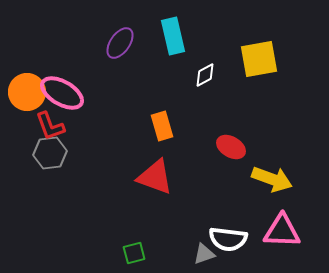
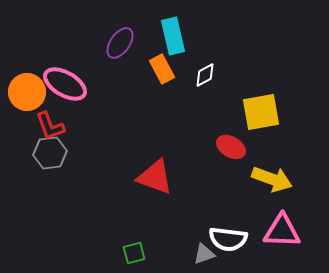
yellow square: moved 2 px right, 53 px down
pink ellipse: moved 3 px right, 9 px up
orange rectangle: moved 57 px up; rotated 12 degrees counterclockwise
